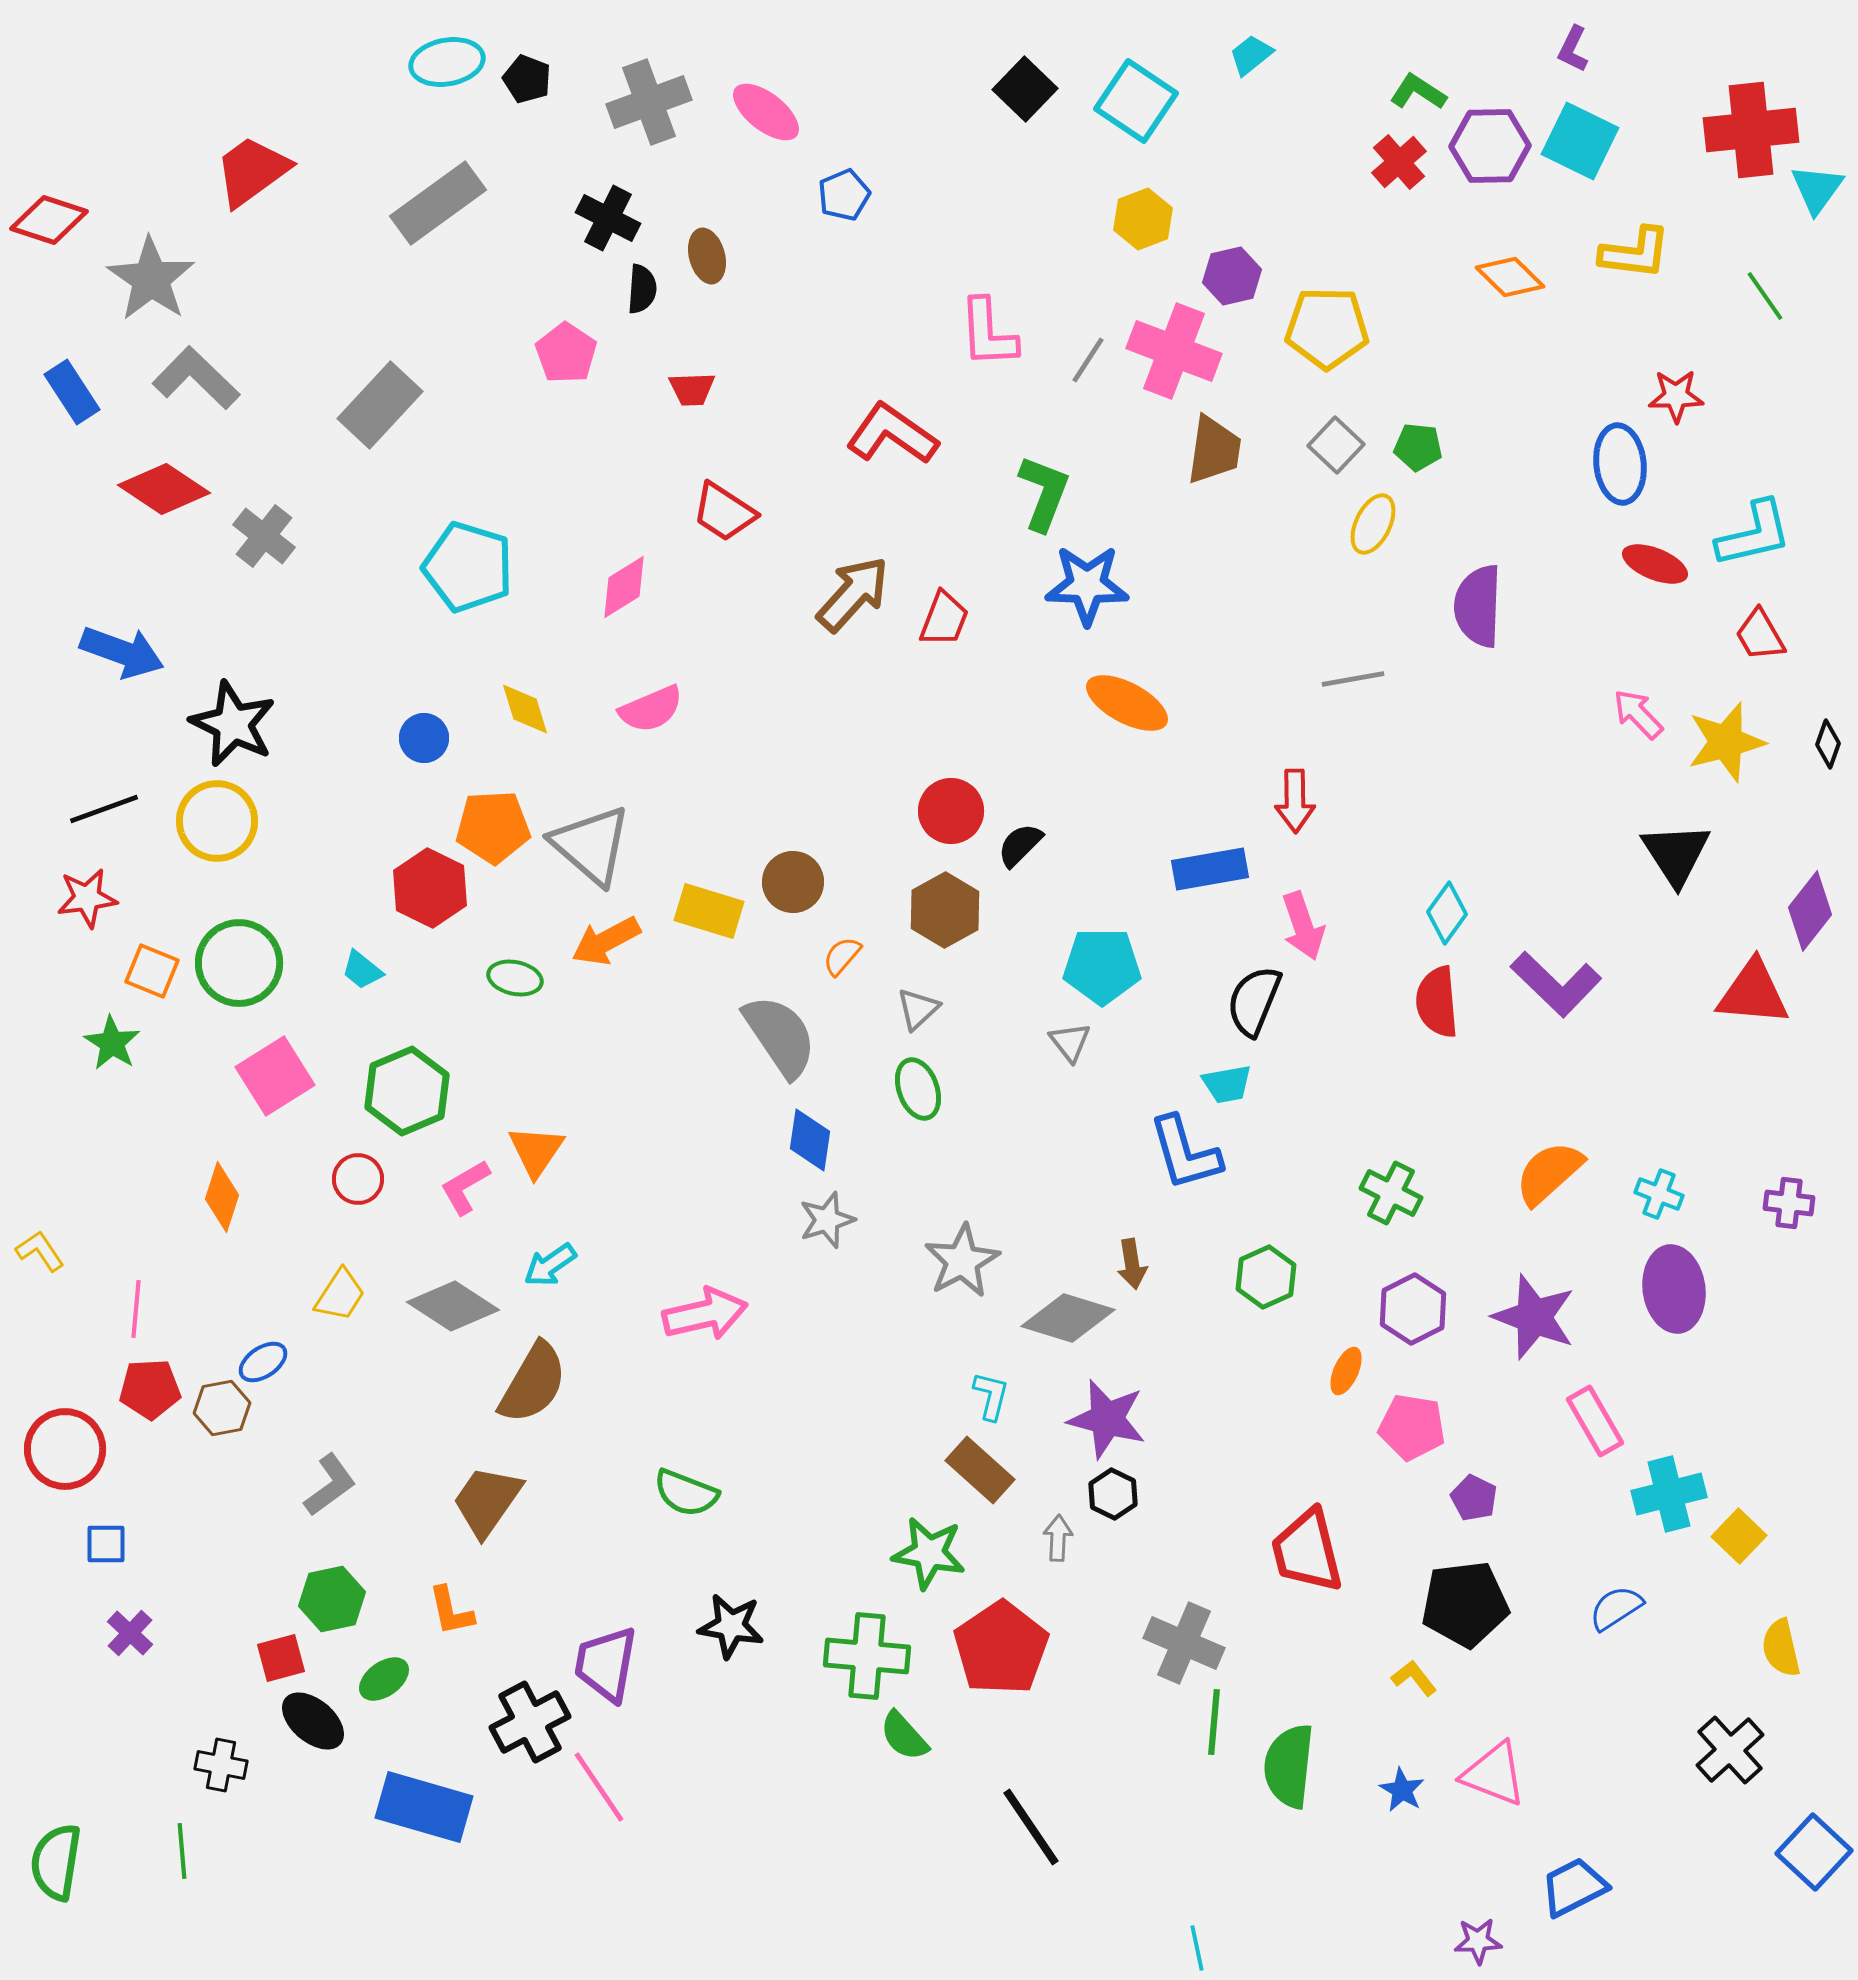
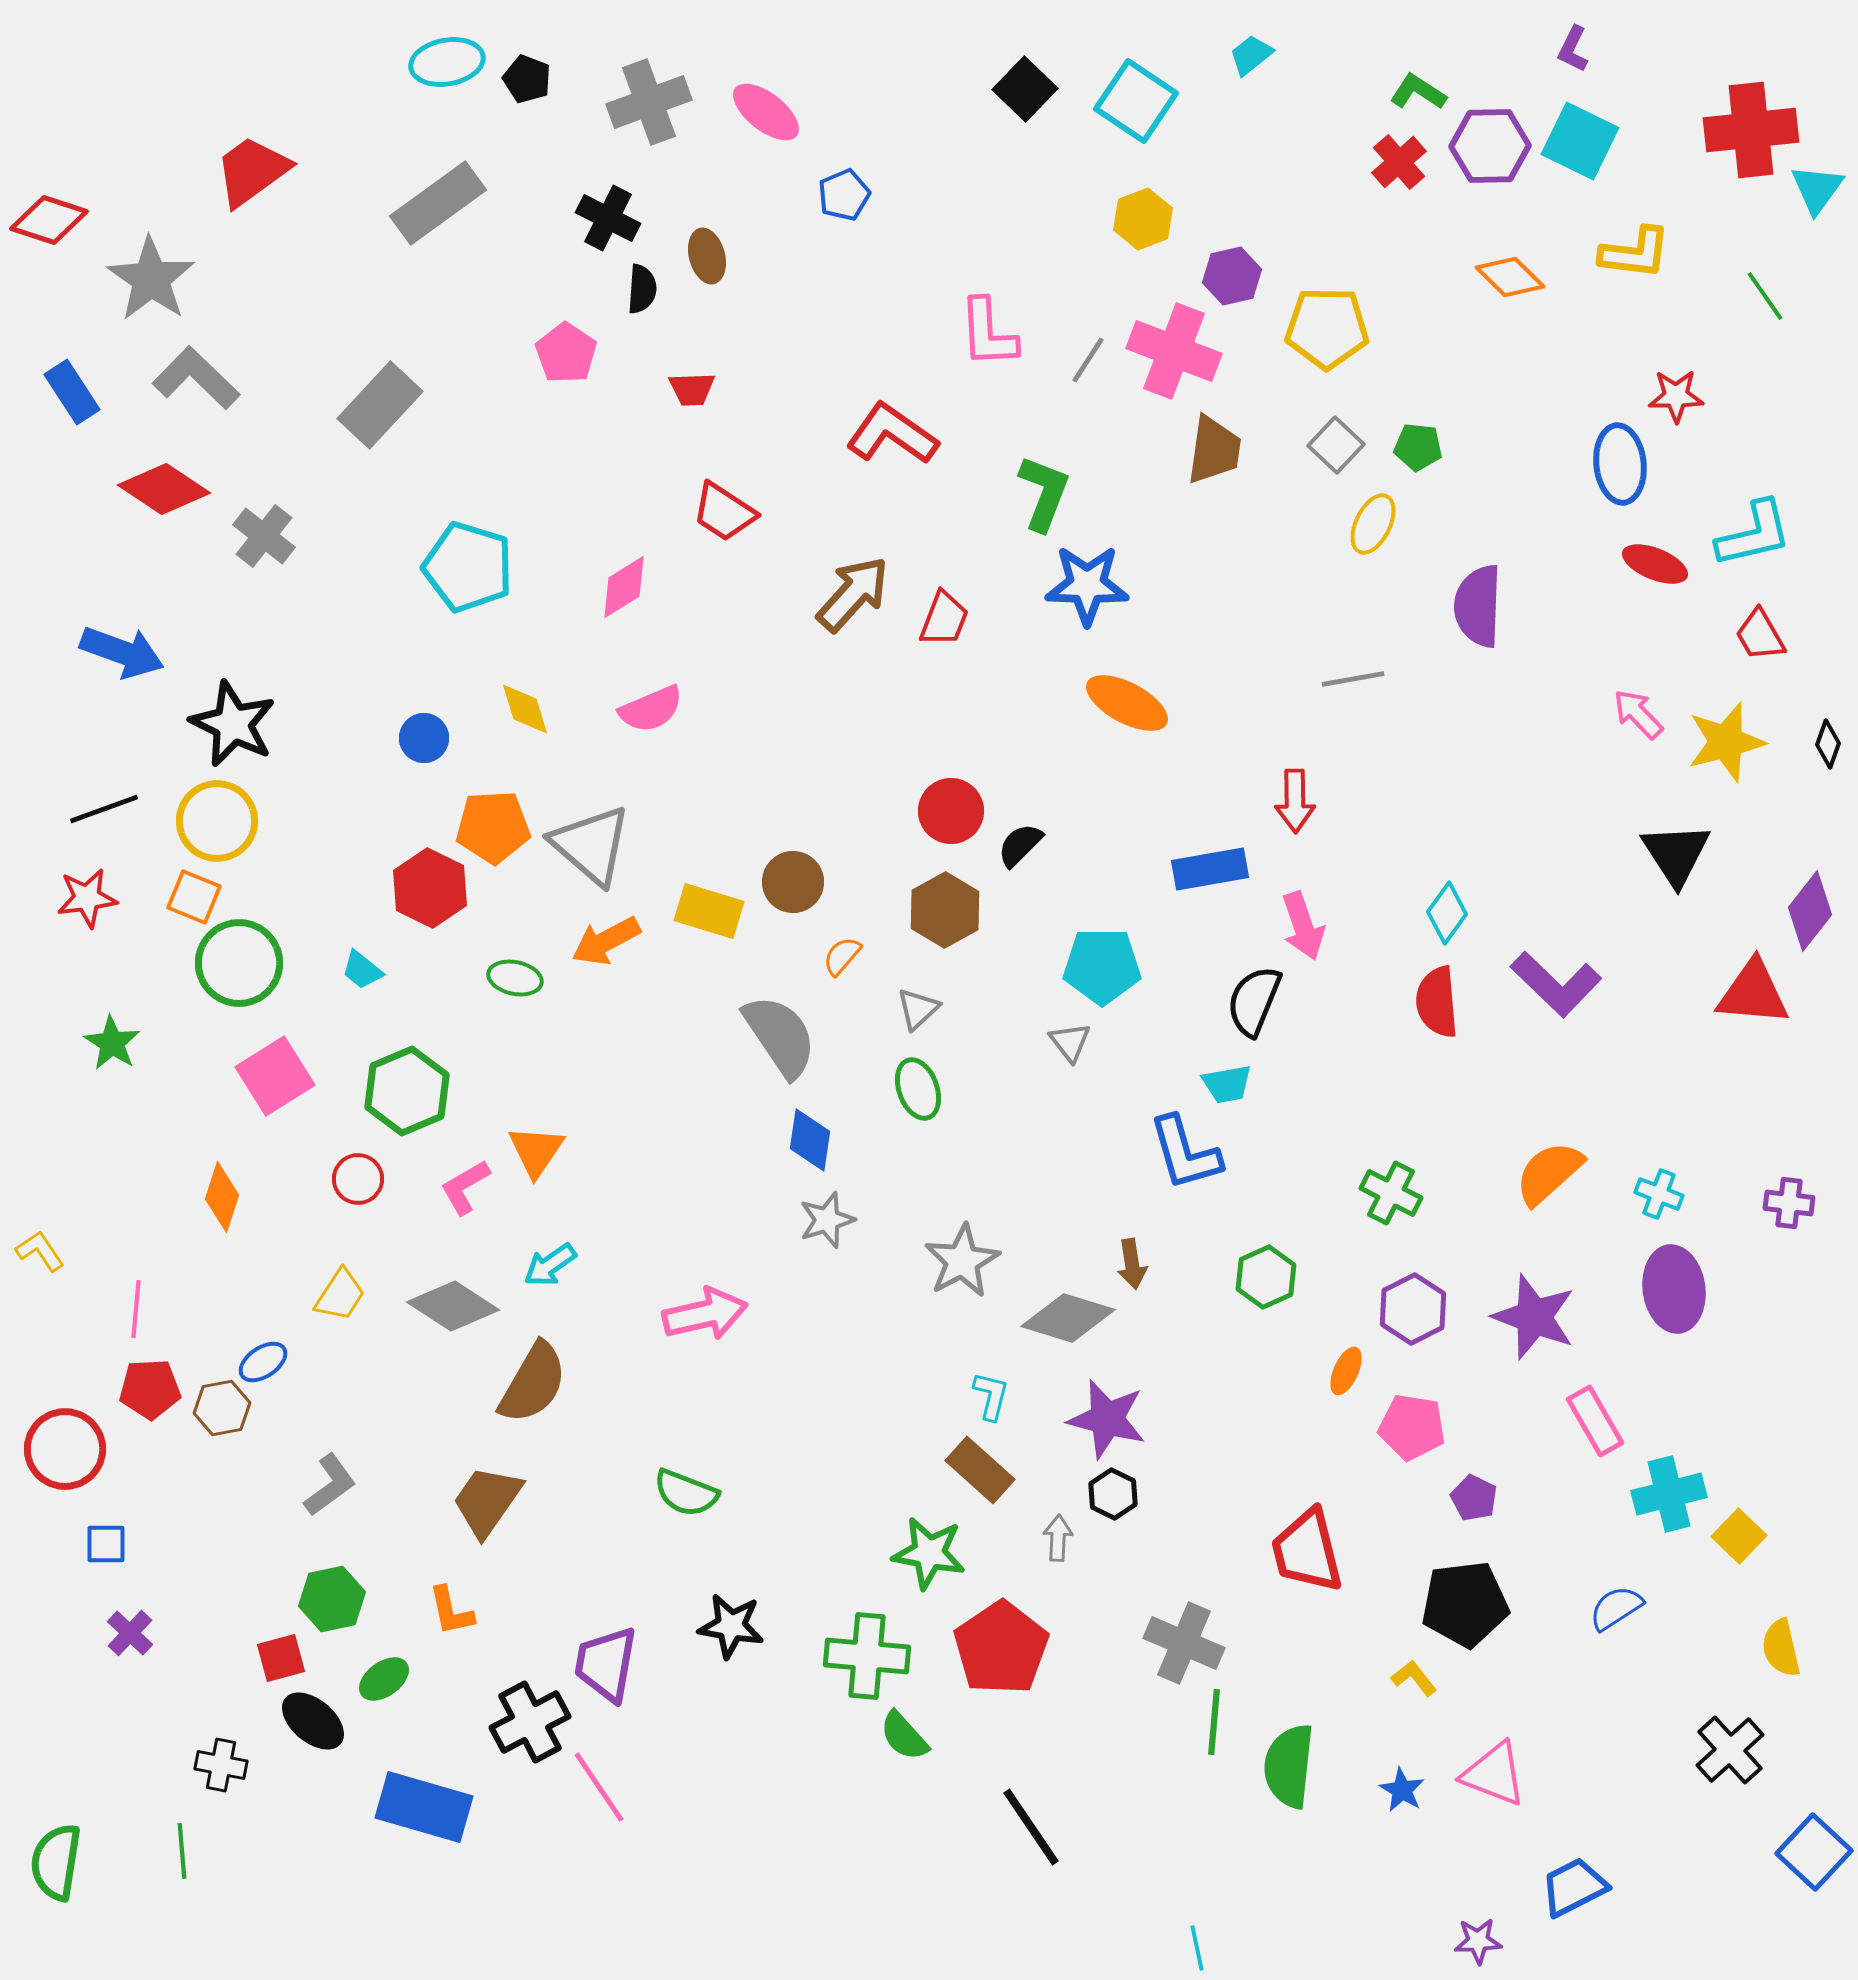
orange square at (152, 971): moved 42 px right, 74 px up
